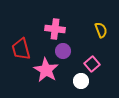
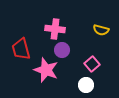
yellow semicircle: rotated 126 degrees clockwise
purple circle: moved 1 px left, 1 px up
pink star: rotated 10 degrees counterclockwise
white circle: moved 5 px right, 4 px down
